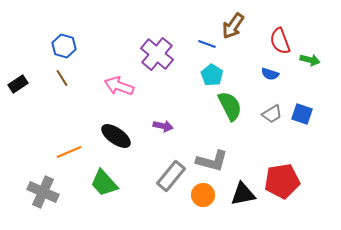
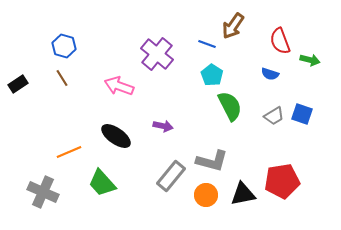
gray trapezoid: moved 2 px right, 2 px down
green trapezoid: moved 2 px left
orange circle: moved 3 px right
